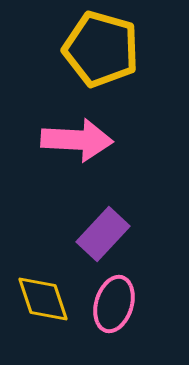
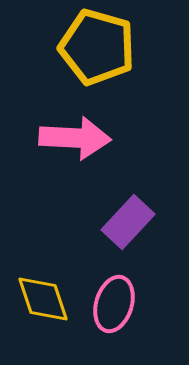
yellow pentagon: moved 4 px left, 2 px up
pink arrow: moved 2 px left, 2 px up
purple rectangle: moved 25 px right, 12 px up
